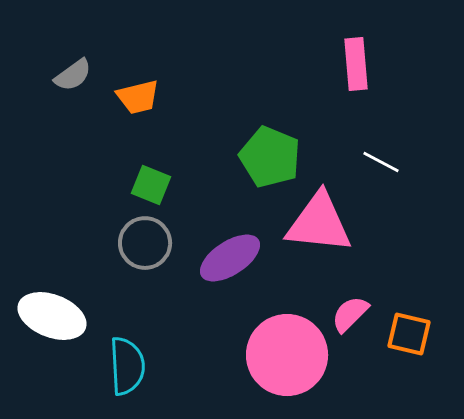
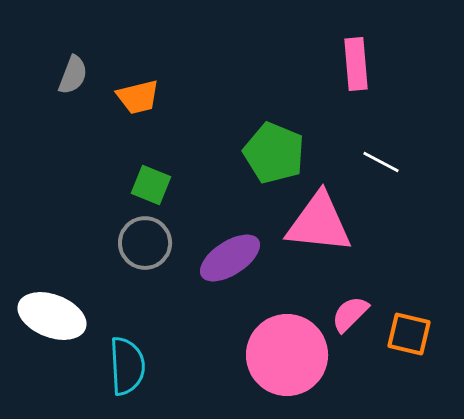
gray semicircle: rotated 33 degrees counterclockwise
green pentagon: moved 4 px right, 4 px up
